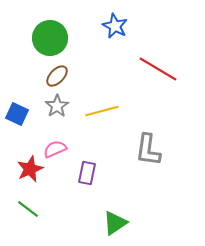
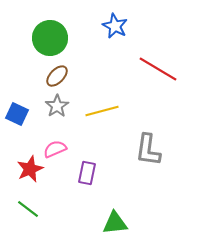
green triangle: rotated 28 degrees clockwise
